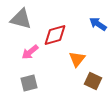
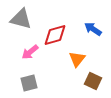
blue arrow: moved 5 px left, 5 px down
